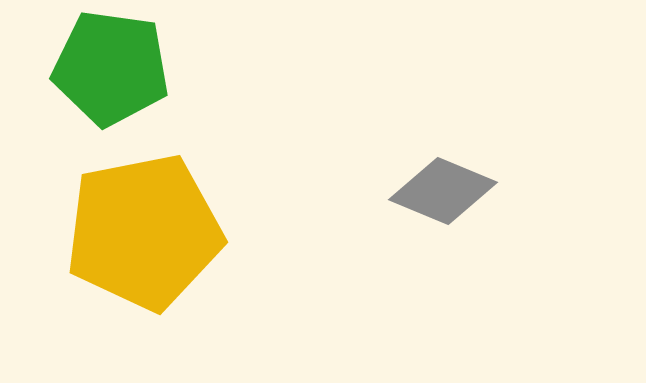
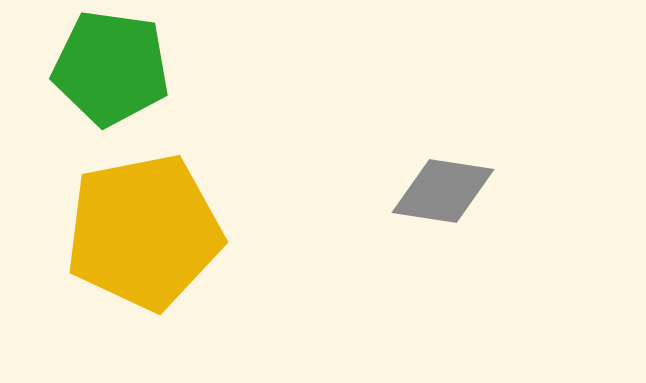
gray diamond: rotated 14 degrees counterclockwise
